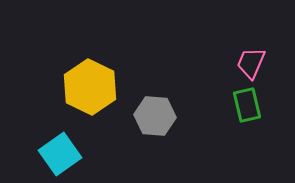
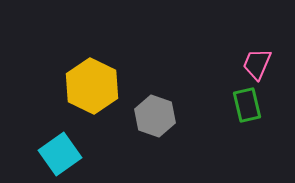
pink trapezoid: moved 6 px right, 1 px down
yellow hexagon: moved 2 px right, 1 px up
gray hexagon: rotated 15 degrees clockwise
